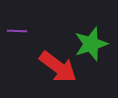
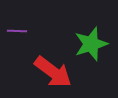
red arrow: moved 5 px left, 5 px down
